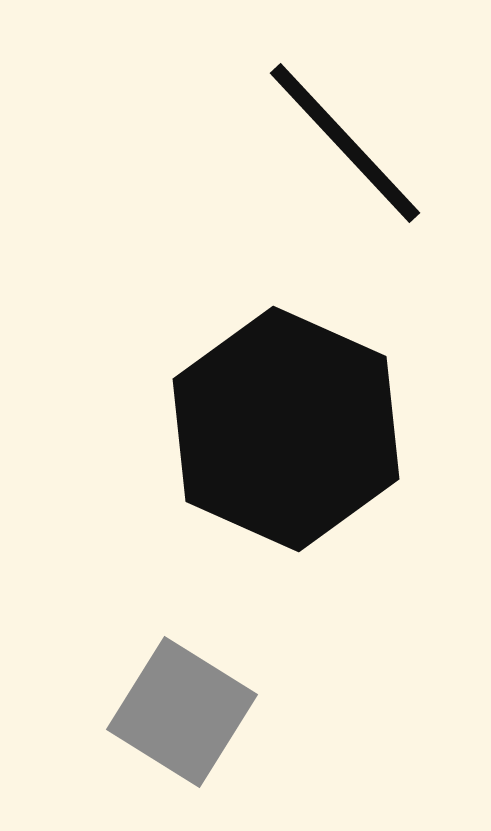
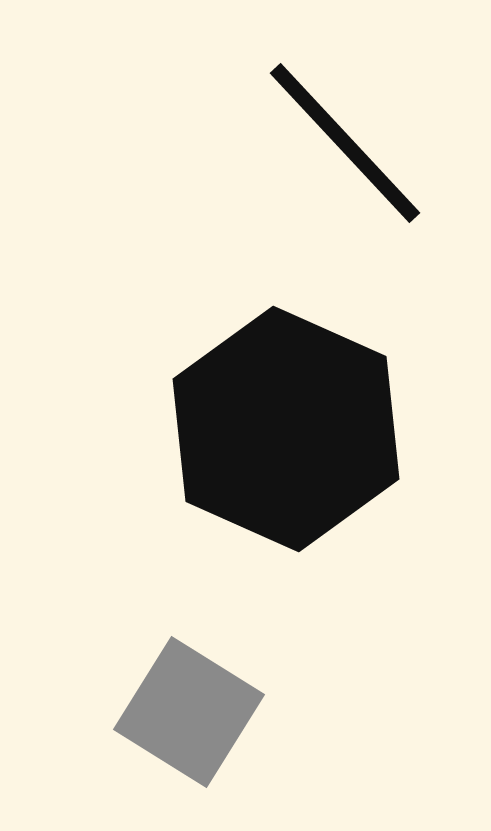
gray square: moved 7 px right
